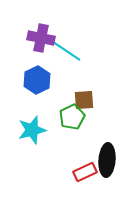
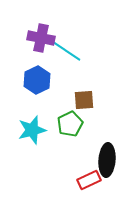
green pentagon: moved 2 px left, 7 px down
red rectangle: moved 4 px right, 8 px down
